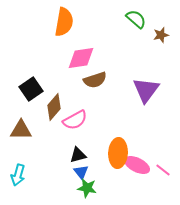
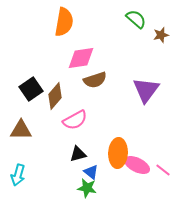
brown diamond: moved 1 px right, 11 px up
black triangle: moved 1 px up
blue triangle: moved 10 px right; rotated 14 degrees counterclockwise
